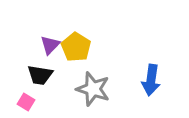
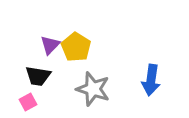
black trapezoid: moved 2 px left, 1 px down
pink square: moved 2 px right; rotated 30 degrees clockwise
